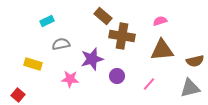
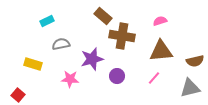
brown triangle: moved 1 px left, 1 px down
pink line: moved 5 px right, 6 px up
